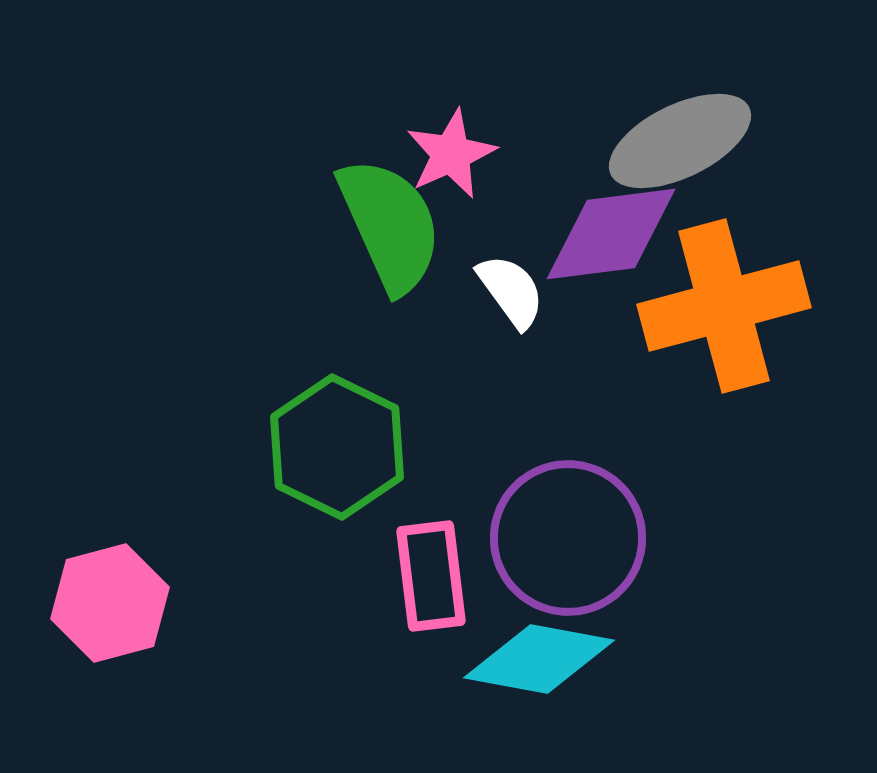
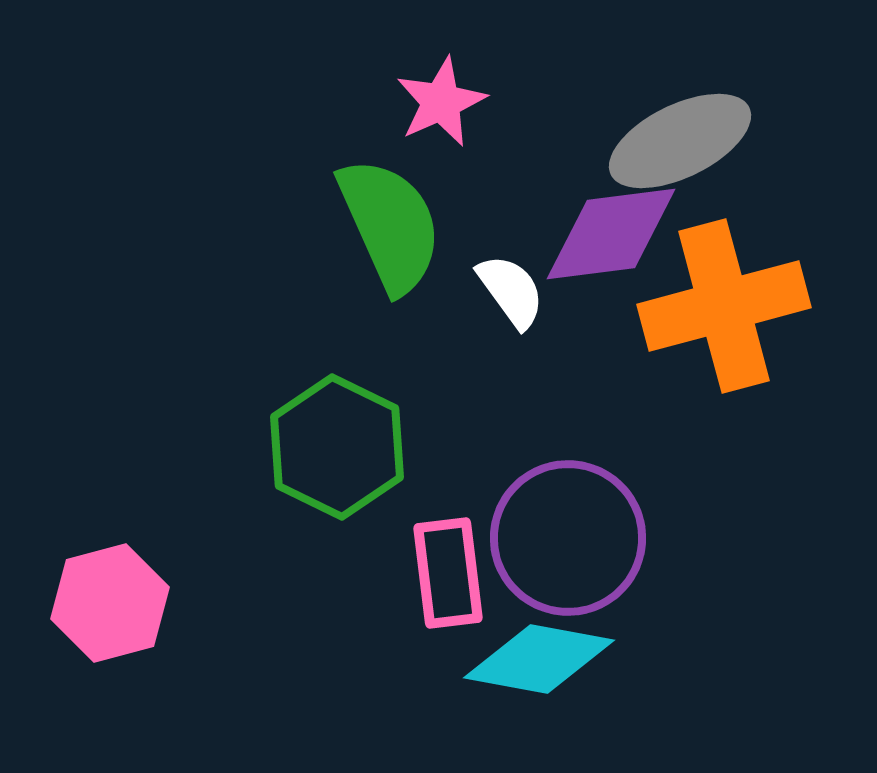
pink star: moved 10 px left, 52 px up
pink rectangle: moved 17 px right, 3 px up
